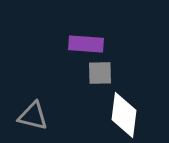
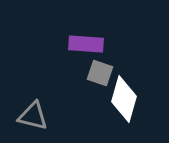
gray square: rotated 20 degrees clockwise
white diamond: moved 16 px up; rotated 9 degrees clockwise
